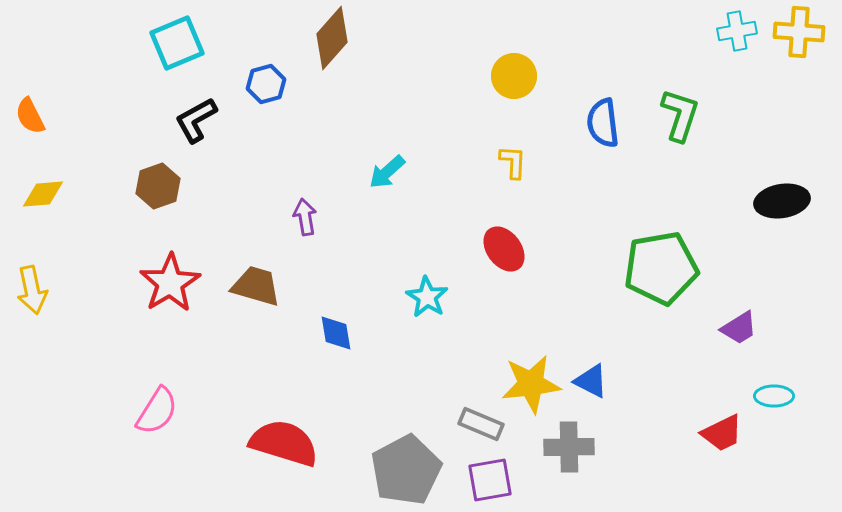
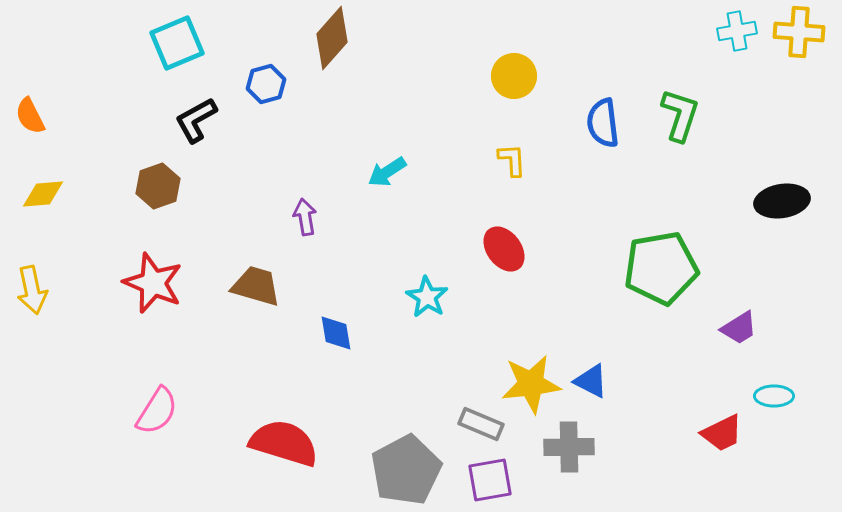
yellow L-shape: moved 1 px left, 2 px up; rotated 6 degrees counterclockwise
cyan arrow: rotated 9 degrees clockwise
red star: moved 17 px left; rotated 18 degrees counterclockwise
